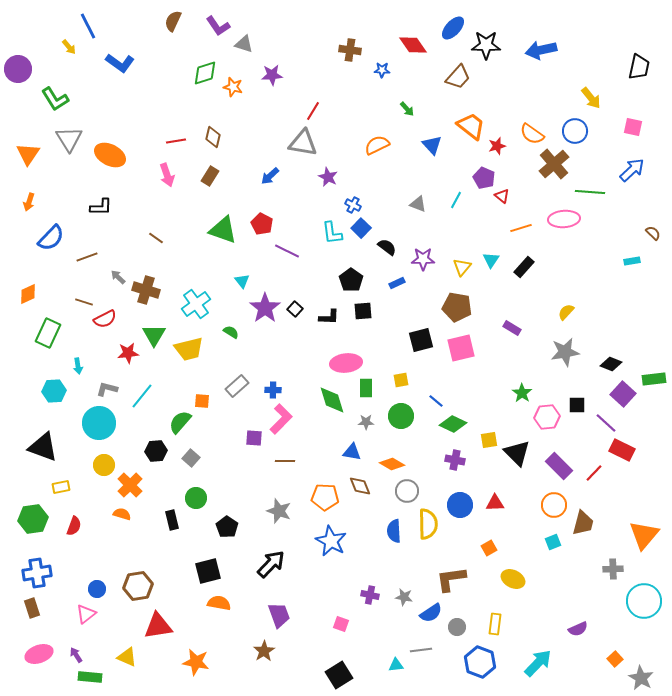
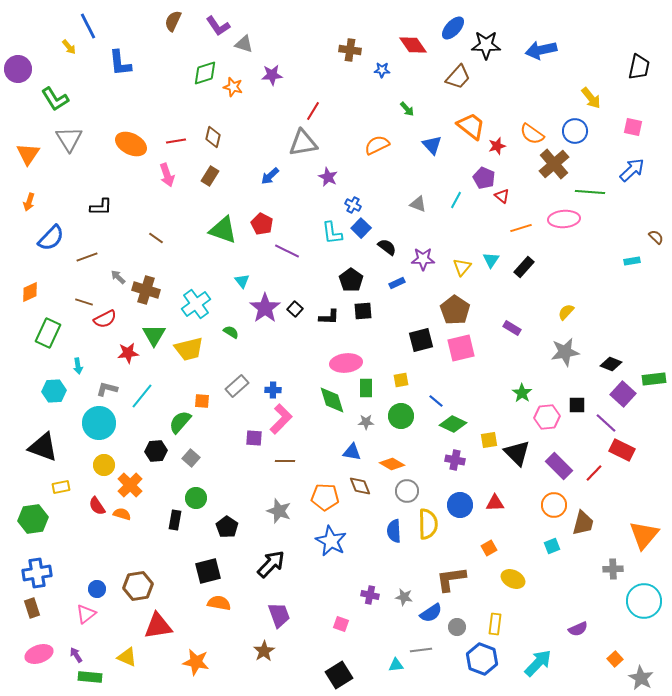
blue L-shape at (120, 63): rotated 48 degrees clockwise
gray triangle at (303, 143): rotated 20 degrees counterclockwise
orange ellipse at (110, 155): moved 21 px right, 11 px up
brown semicircle at (653, 233): moved 3 px right, 4 px down
orange diamond at (28, 294): moved 2 px right, 2 px up
brown pentagon at (457, 307): moved 2 px left, 3 px down; rotated 24 degrees clockwise
black rectangle at (172, 520): moved 3 px right; rotated 24 degrees clockwise
red semicircle at (74, 526): moved 23 px right, 20 px up; rotated 126 degrees clockwise
cyan square at (553, 542): moved 1 px left, 4 px down
blue hexagon at (480, 662): moved 2 px right, 3 px up
